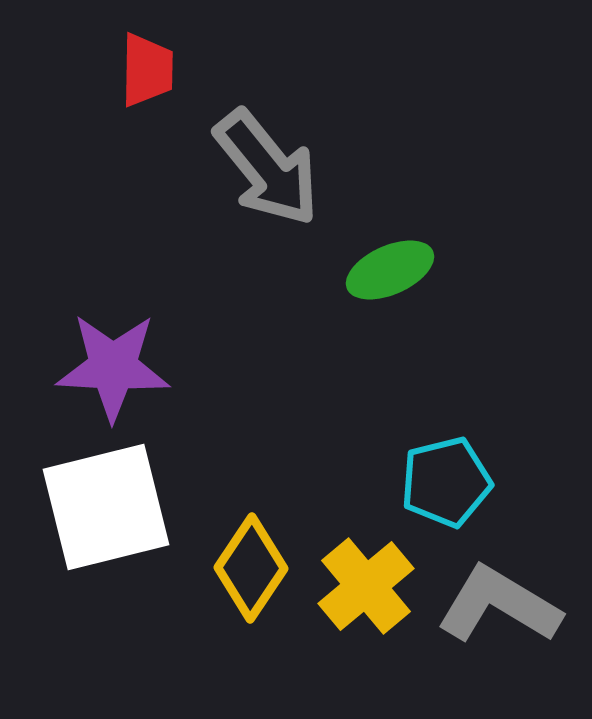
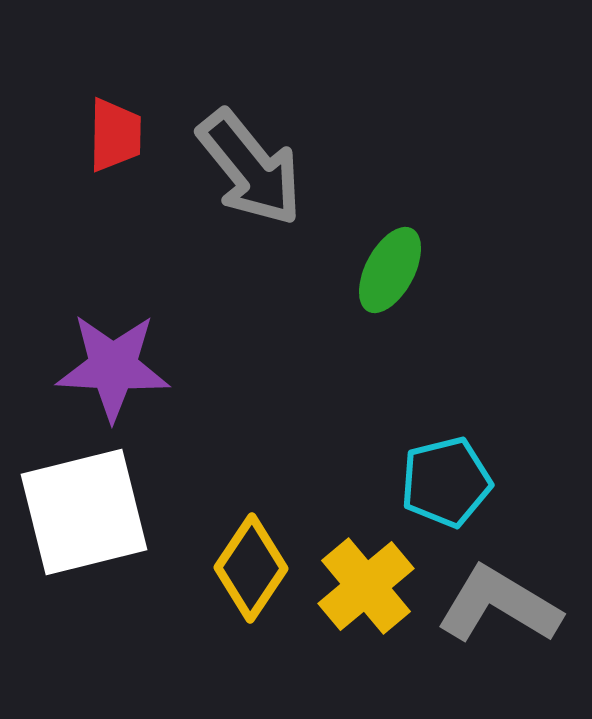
red trapezoid: moved 32 px left, 65 px down
gray arrow: moved 17 px left
green ellipse: rotated 38 degrees counterclockwise
white square: moved 22 px left, 5 px down
